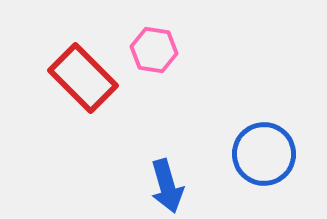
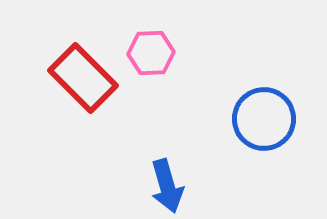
pink hexagon: moved 3 px left, 3 px down; rotated 12 degrees counterclockwise
blue circle: moved 35 px up
